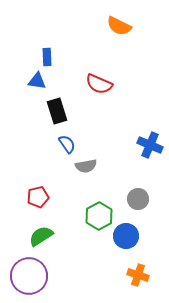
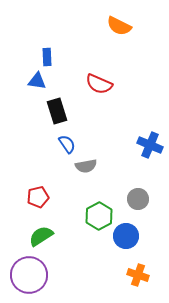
purple circle: moved 1 px up
